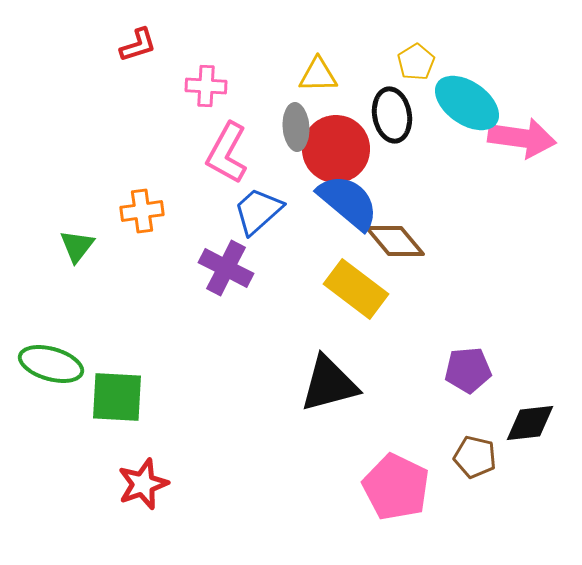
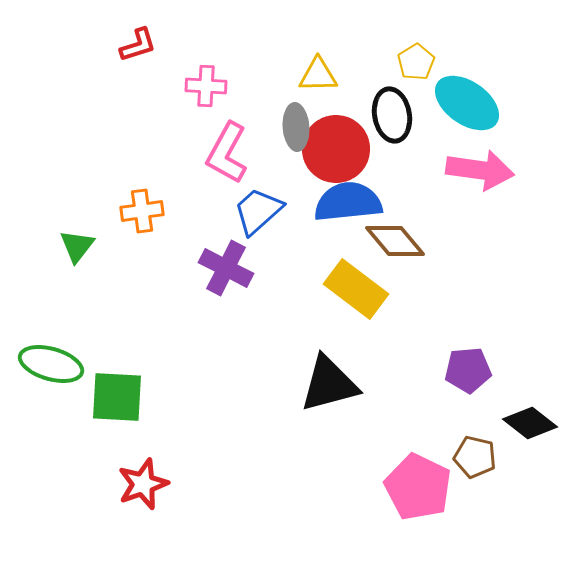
pink arrow: moved 42 px left, 32 px down
blue semicircle: rotated 46 degrees counterclockwise
black diamond: rotated 44 degrees clockwise
pink pentagon: moved 22 px right
